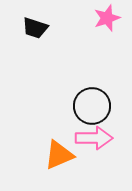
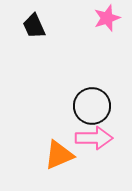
black trapezoid: moved 1 px left, 2 px up; rotated 48 degrees clockwise
